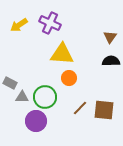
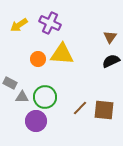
black semicircle: rotated 24 degrees counterclockwise
orange circle: moved 31 px left, 19 px up
